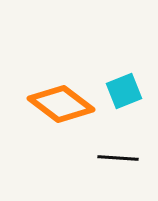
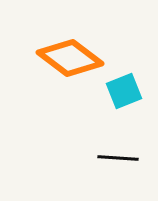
orange diamond: moved 9 px right, 46 px up
